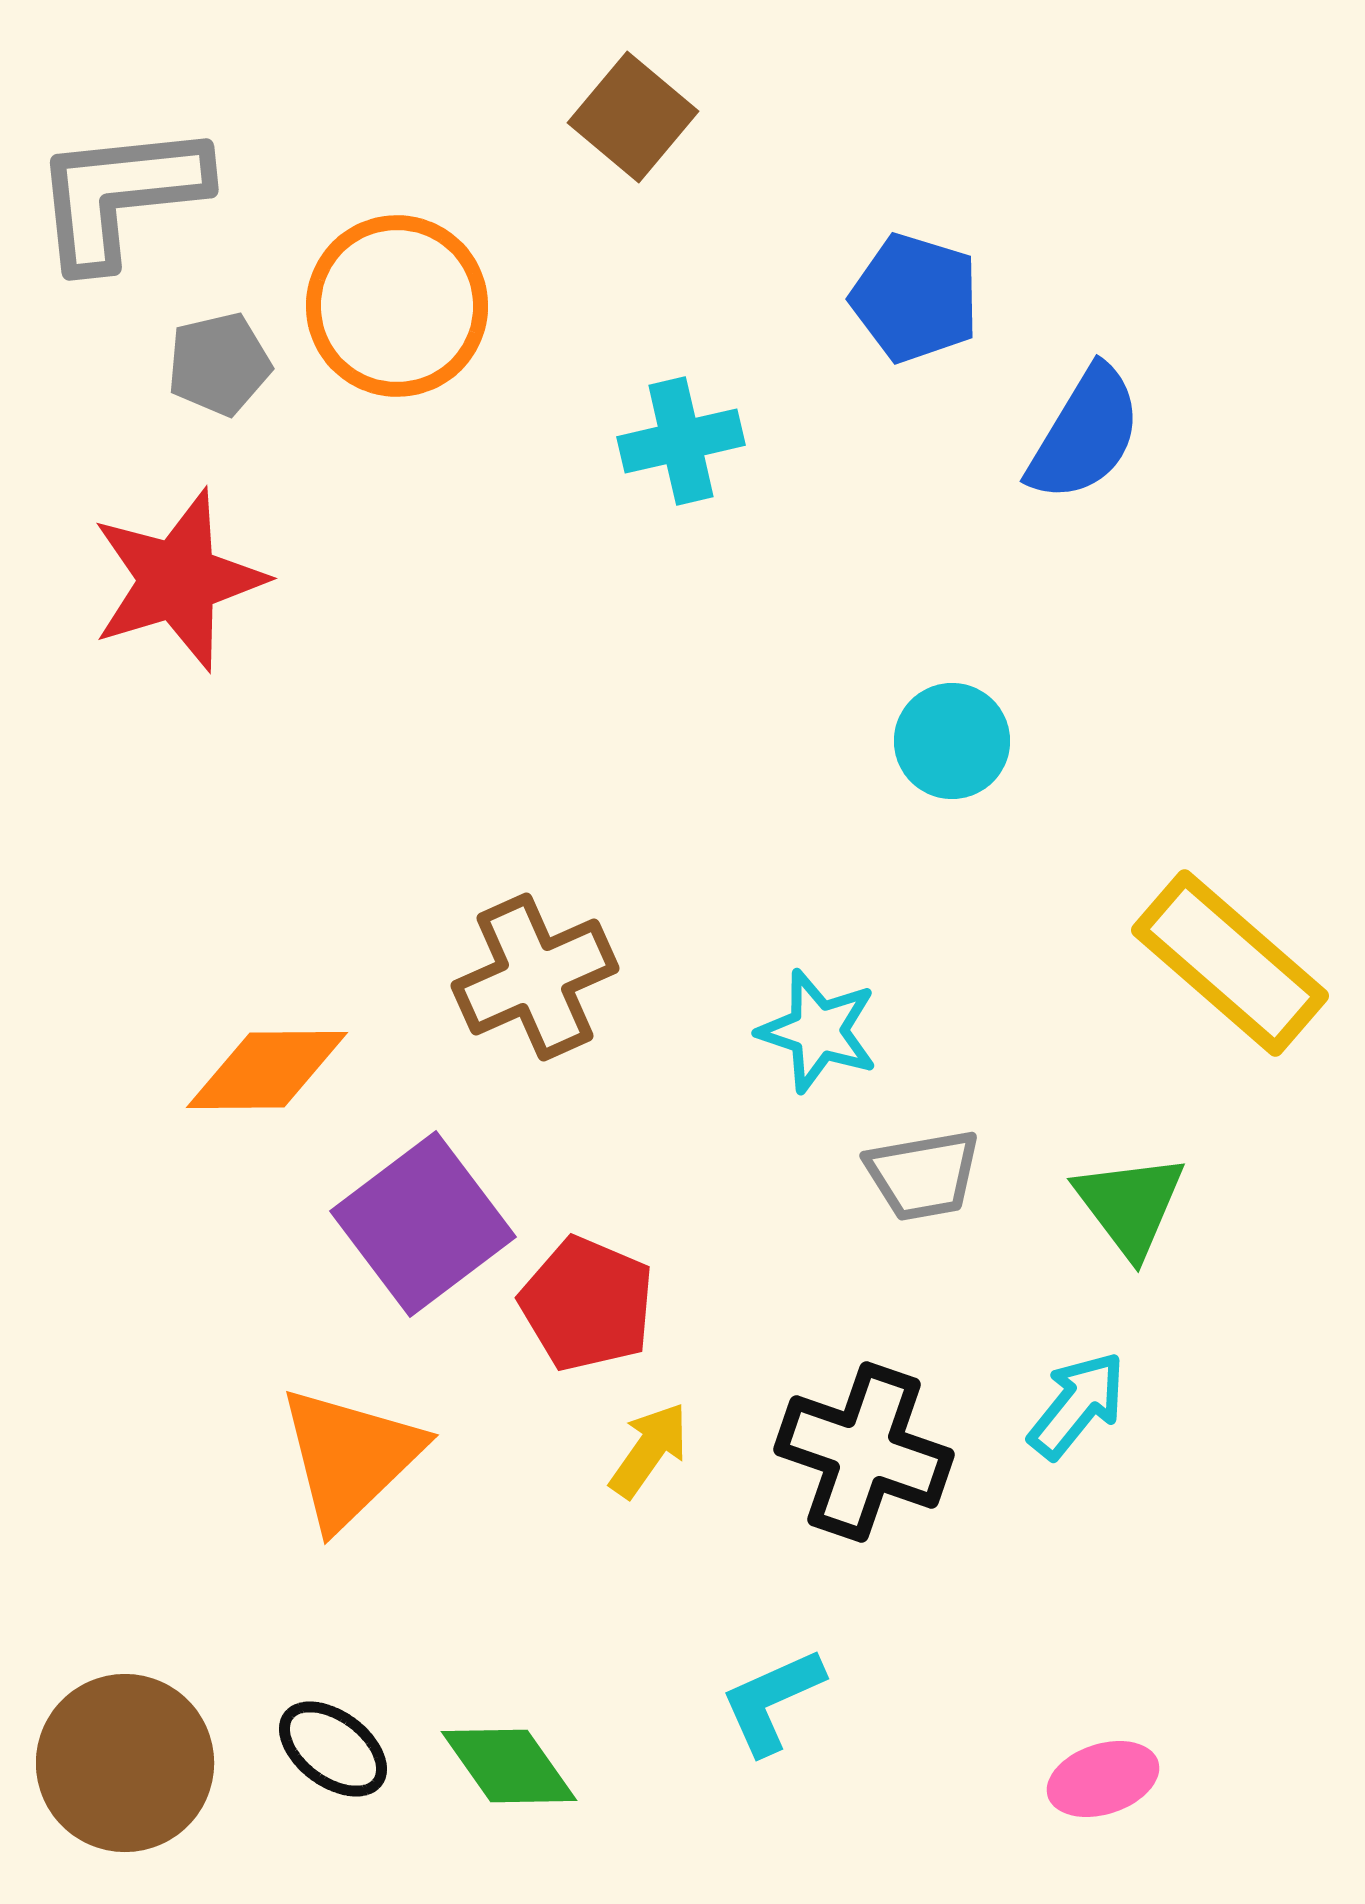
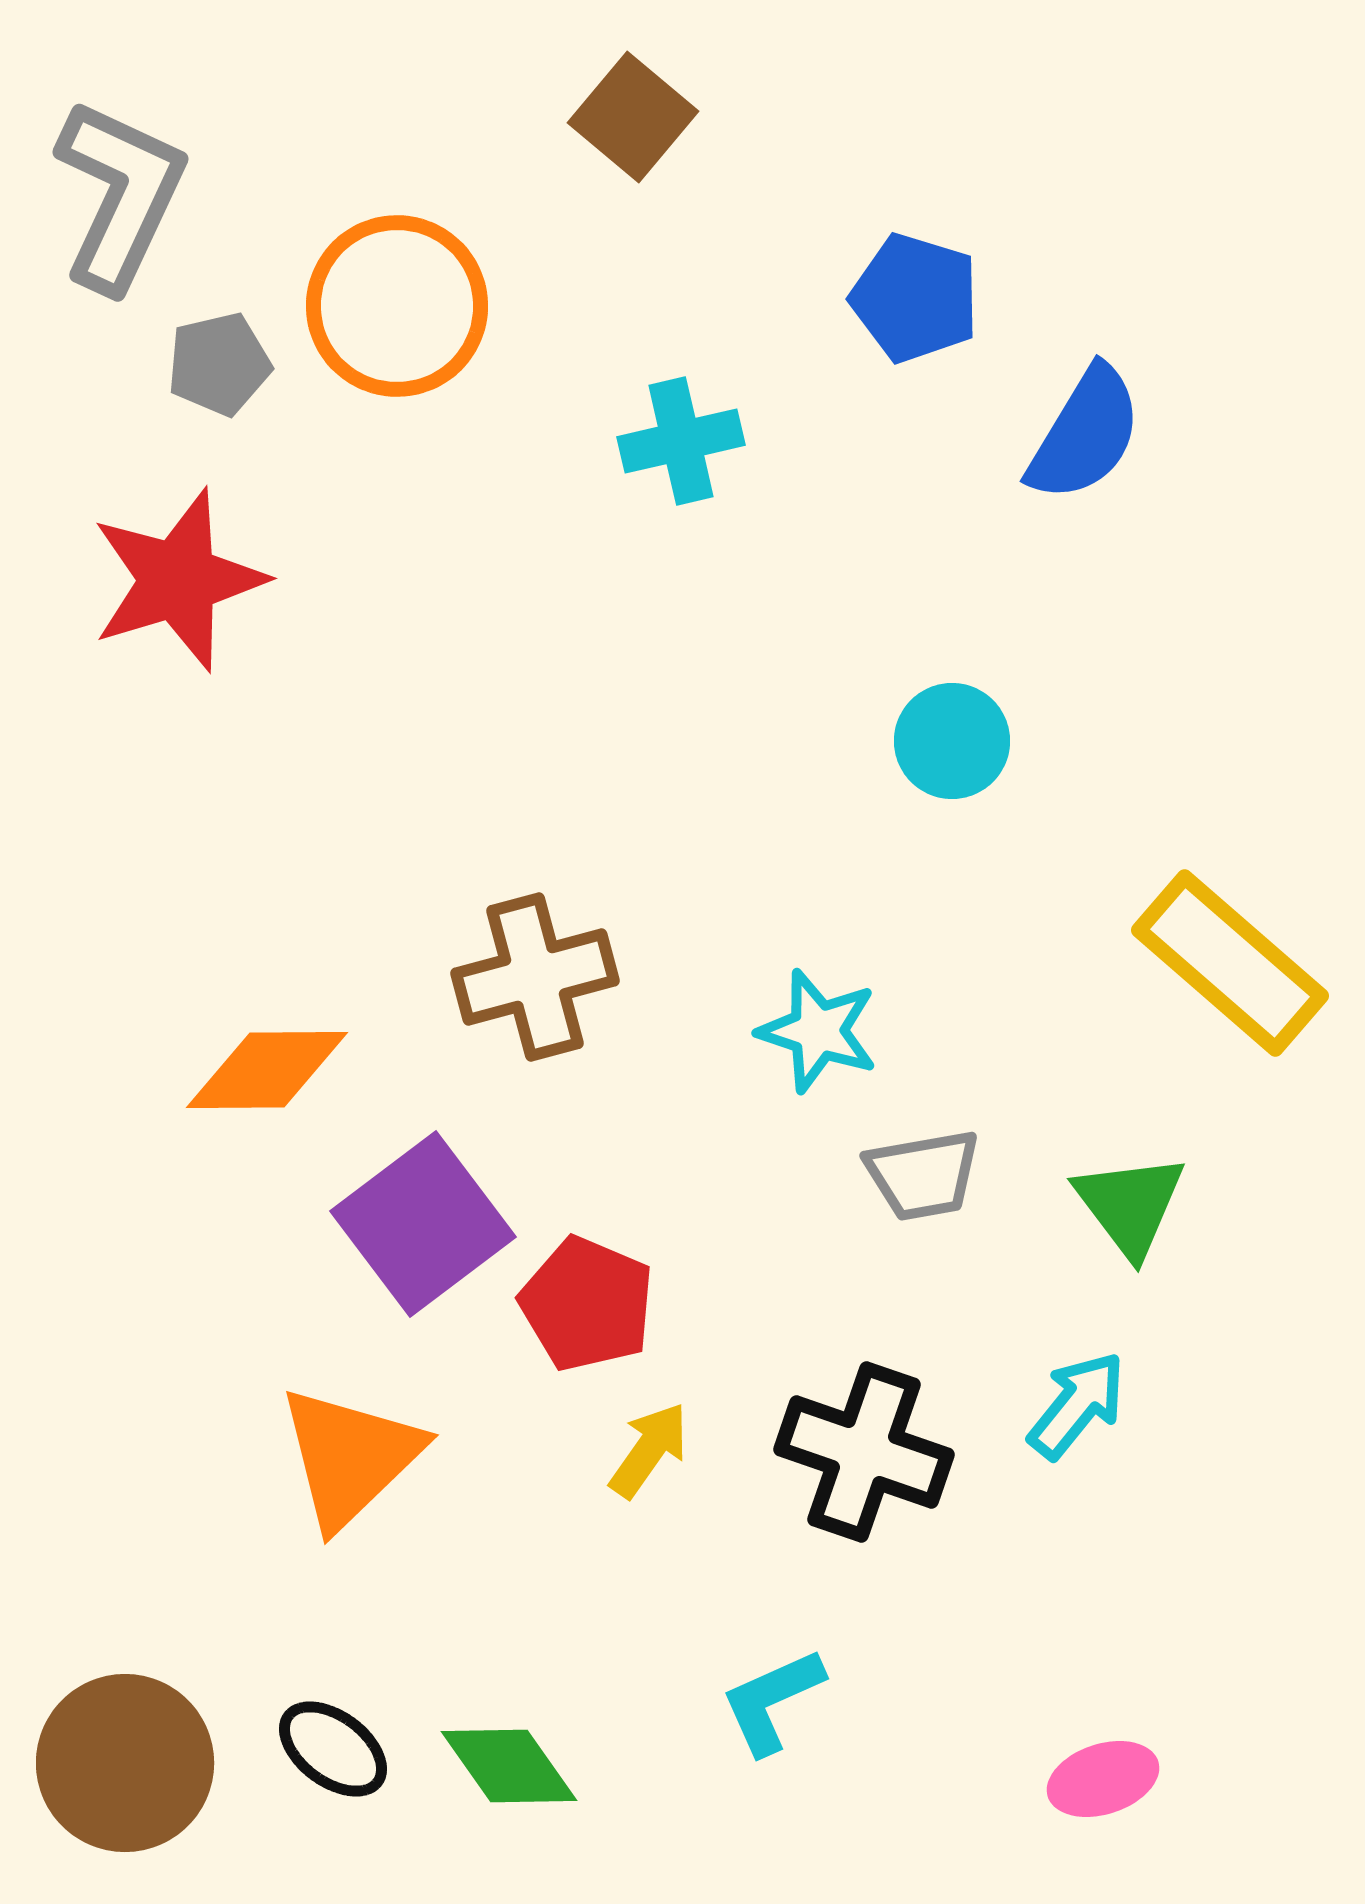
gray L-shape: rotated 121 degrees clockwise
brown cross: rotated 9 degrees clockwise
